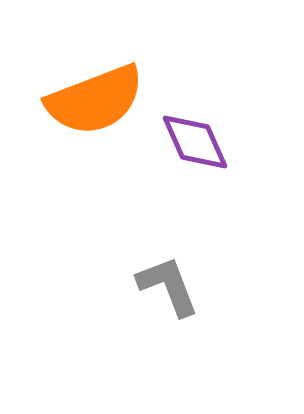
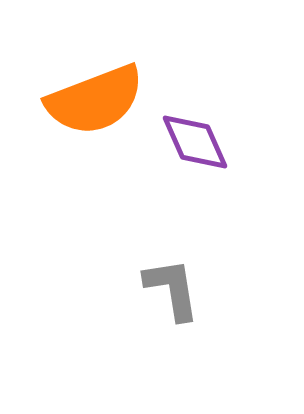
gray L-shape: moved 4 px right, 3 px down; rotated 12 degrees clockwise
